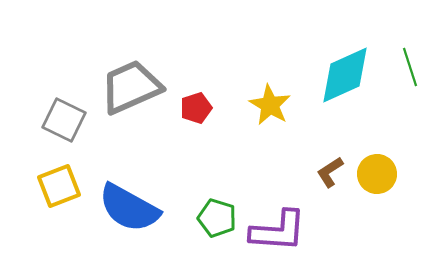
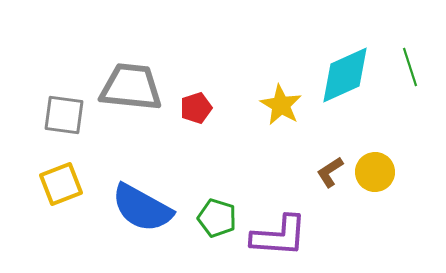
gray trapezoid: rotated 30 degrees clockwise
yellow star: moved 11 px right
gray square: moved 5 px up; rotated 18 degrees counterclockwise
yellow circle: moved 2 px left, 2 px up
yellow square: moved 2 px right, 2 px up
blue semicircle: moved 13 px right
purple L-shape: moved 1 px right, 5 px down
